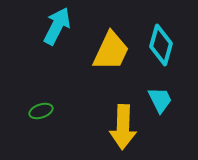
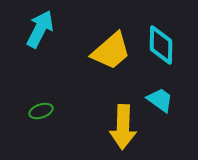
cyan arrow: moved 17 px left, 3 px down
cyan diamond: rotated 15 degrees counterclockwise
yellow trapezoid: rotated 24 degrees clockwise
cyan trapezoid: rotated 28 degrees counterclockwise
